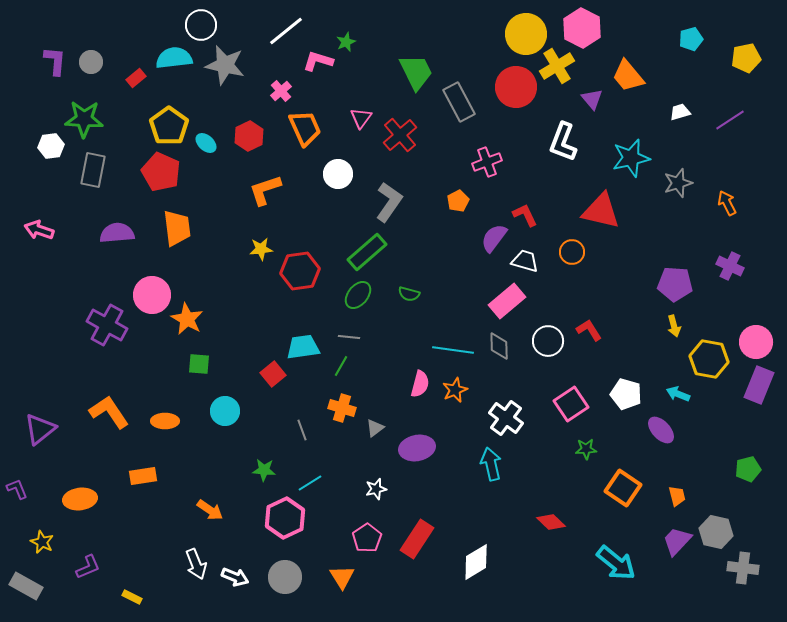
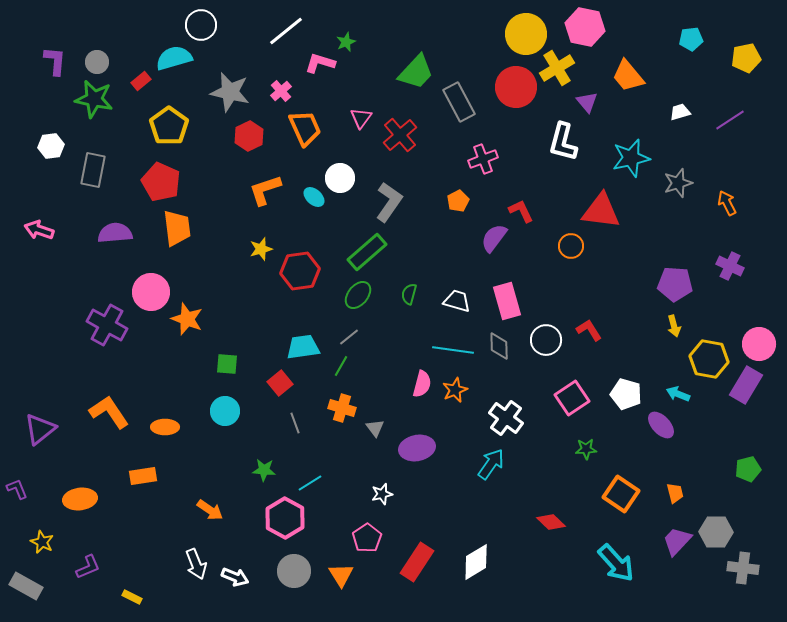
pink hexagon at (582, 28): moved 3 px right, 1 px up; rotated 15 degrees counterclockwise
cyan pentagon at (691, 39): rotated 10 degrees clockwise
cyan semicircle at (174, 58): rotated 9 degrees counterclockwise
pink L-shape at (318, 61): moved 2 px right, 2 px down
gray circle at (91, 62): moved 6 px right
gray star at (225, 65): moved 5 px right, 27 px down
yellow cross at (557, 66): moved 2 px down
green trapezoid at (416, 72): rotated 69 degrees clockwise
red rectangle at (136, 78): moved 5 px right, 3 px down
purple triangle at (592, 99): moved 5 px left, 3 px down
green star at (84, 119): moved 10 px right, 20 px up; rotated 9 degrees clockwise
white L-shape at (563, 142): rotated 6 degrees counterclockwise
cyan ellipse at (206, 143): moved 108 px right, 54 px down
pink cross at (487, 162): moved 4 px left, 3 px up
red pentagon at (161, 172): moved 10 px down
white circle at (338, 174): moved 2 px right, 4 px down
red triangle at (601, 211): rotated 6 degrees counterclockwise
red L-shape at (525, 215): moved 4 px left, 4 px up
purple semicircle at (117, 233): moved 2 px left
yellow star at (261, 249): rotated 10 degrees counterclockwise
orange circle at (572, 252): moved 1 px left, 6 px up
white trapezoid at (525, 261): moved 68 px left, 40 px down
green semicircle at (409, 294): rotated 90 degrees clockwise
pink circle at (152, 295): moved 1 px left, 3 px up
pink rectangle at (507, 301): rotated 66 degrees counterclockwise
orange star at (187, 319): rotated 8 degrees counterclockwise
gray line at (349, 337): rotated 45 degrees counterclockwise
white circle at (548, 341): moved 2 px left, 1 px up
pink circle at (756, 342): moved 3 px right, 2 px down
green square at (199, 364): moved 28 px right
red square at (273, 374): moved 7 px right, 9 px down
pink semicircle at (420, 384): moved 2 px right
purple rectangle at (759, 385): moved 13 px left; rotated 9 degrees clockwise
pink square at (571, 404): moved 1 px right, 6 px up
orange ellipse at (165, 421): moved 6 px down
gray triangle at (375, 428): rotated 30 degrees counterclockwise
gray line at (302, 430): moved 7 px left, 7 px up
purple ellipse at (661, 430): moved 5 px up
cyan arrow at (491, 464): rotated 48 degrees clockwise
orange square at (623, 488): moved 2 px left, 6 px down
white star at (376, 489): moved 6 px right, 5 px down
orange trapezoid at (677, 496): moved 2 px left, 3 px up
pink hexagon at (285, 518): rotated 6 degrees counterclockwise
gray hexagon at (716, 532): rotated 12 degrees counterclockwise
red rectangle at (417, 539): moved 23 px down
cyan arrow at (616, 563): rotated 9 degrees clockwise
gray circle at (285, 577): moved 9 px right, 6 px up
orange triangle at (342, 577): moved 1 px left, 2 px up
